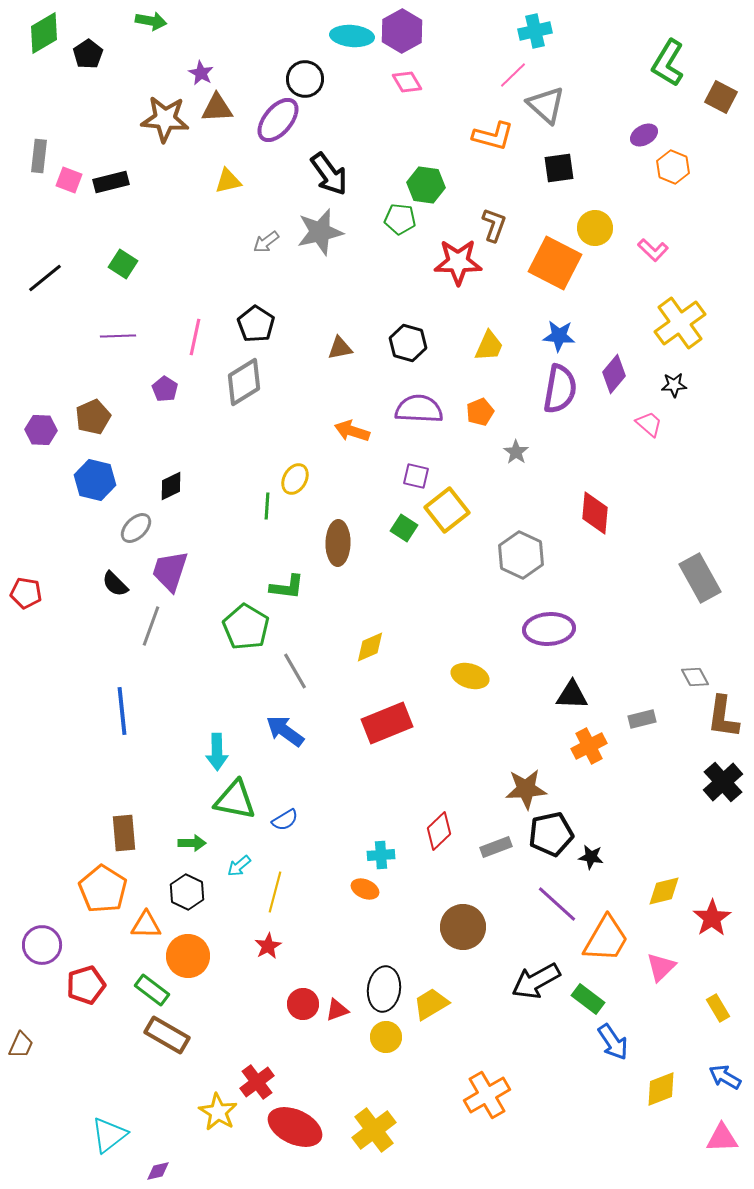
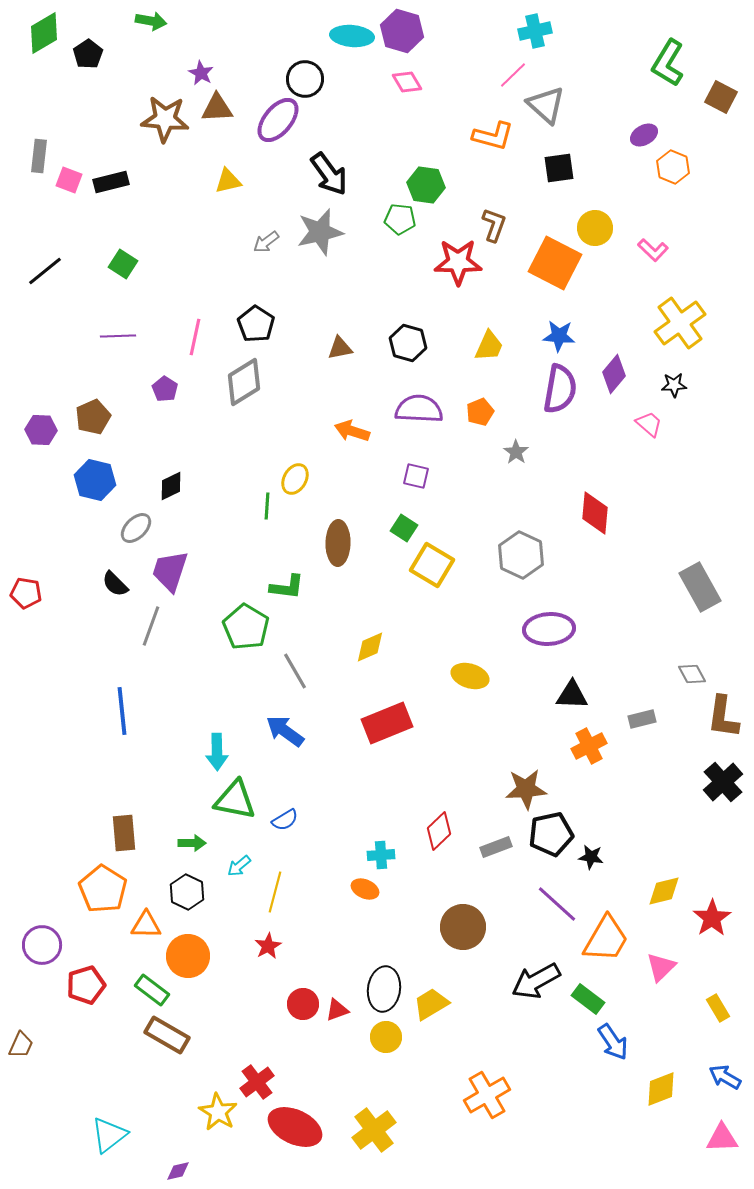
purple hexagon at (402, 31): rotated 15 degrees counterclockwise
black line at (45, 278): moved 7 px up
yellow square at (447, 510): moved 15 px left, 55 px down; rotated 21 degrees counterclockwise
gray rectangle at (700, 578): moved 9 px down
gray diamond at (695, 677): moved 3 px left, 3 px up
purple diamond at (158, 1171): moved 20 px right
